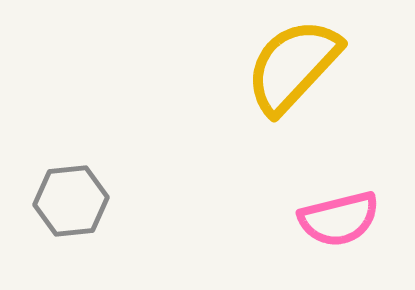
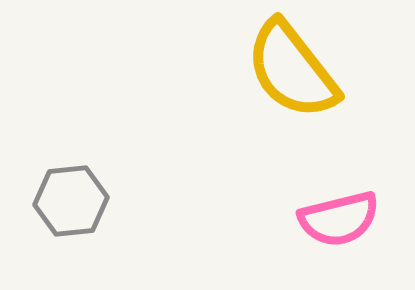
yellow semicircle: moved 1 px left, 4 px down; rotated 81 degrees counterclockwise
